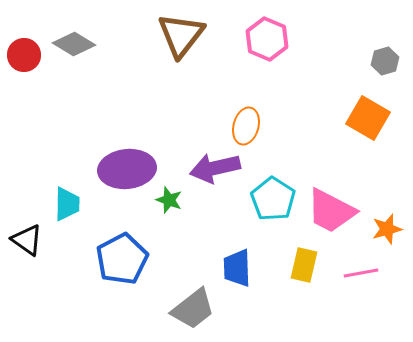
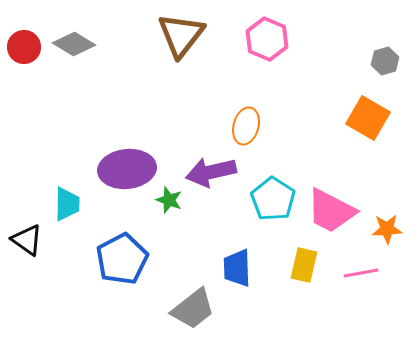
red circle: moved 8 px up
purple arrow: moved 4 px left, 4 px down
orange star: rotated 12 degrees clockwise
